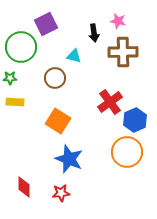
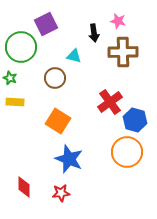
green star: rotated 24 degrees clockwise
blue hexagon: rotated 20 degrees counterclockwise
